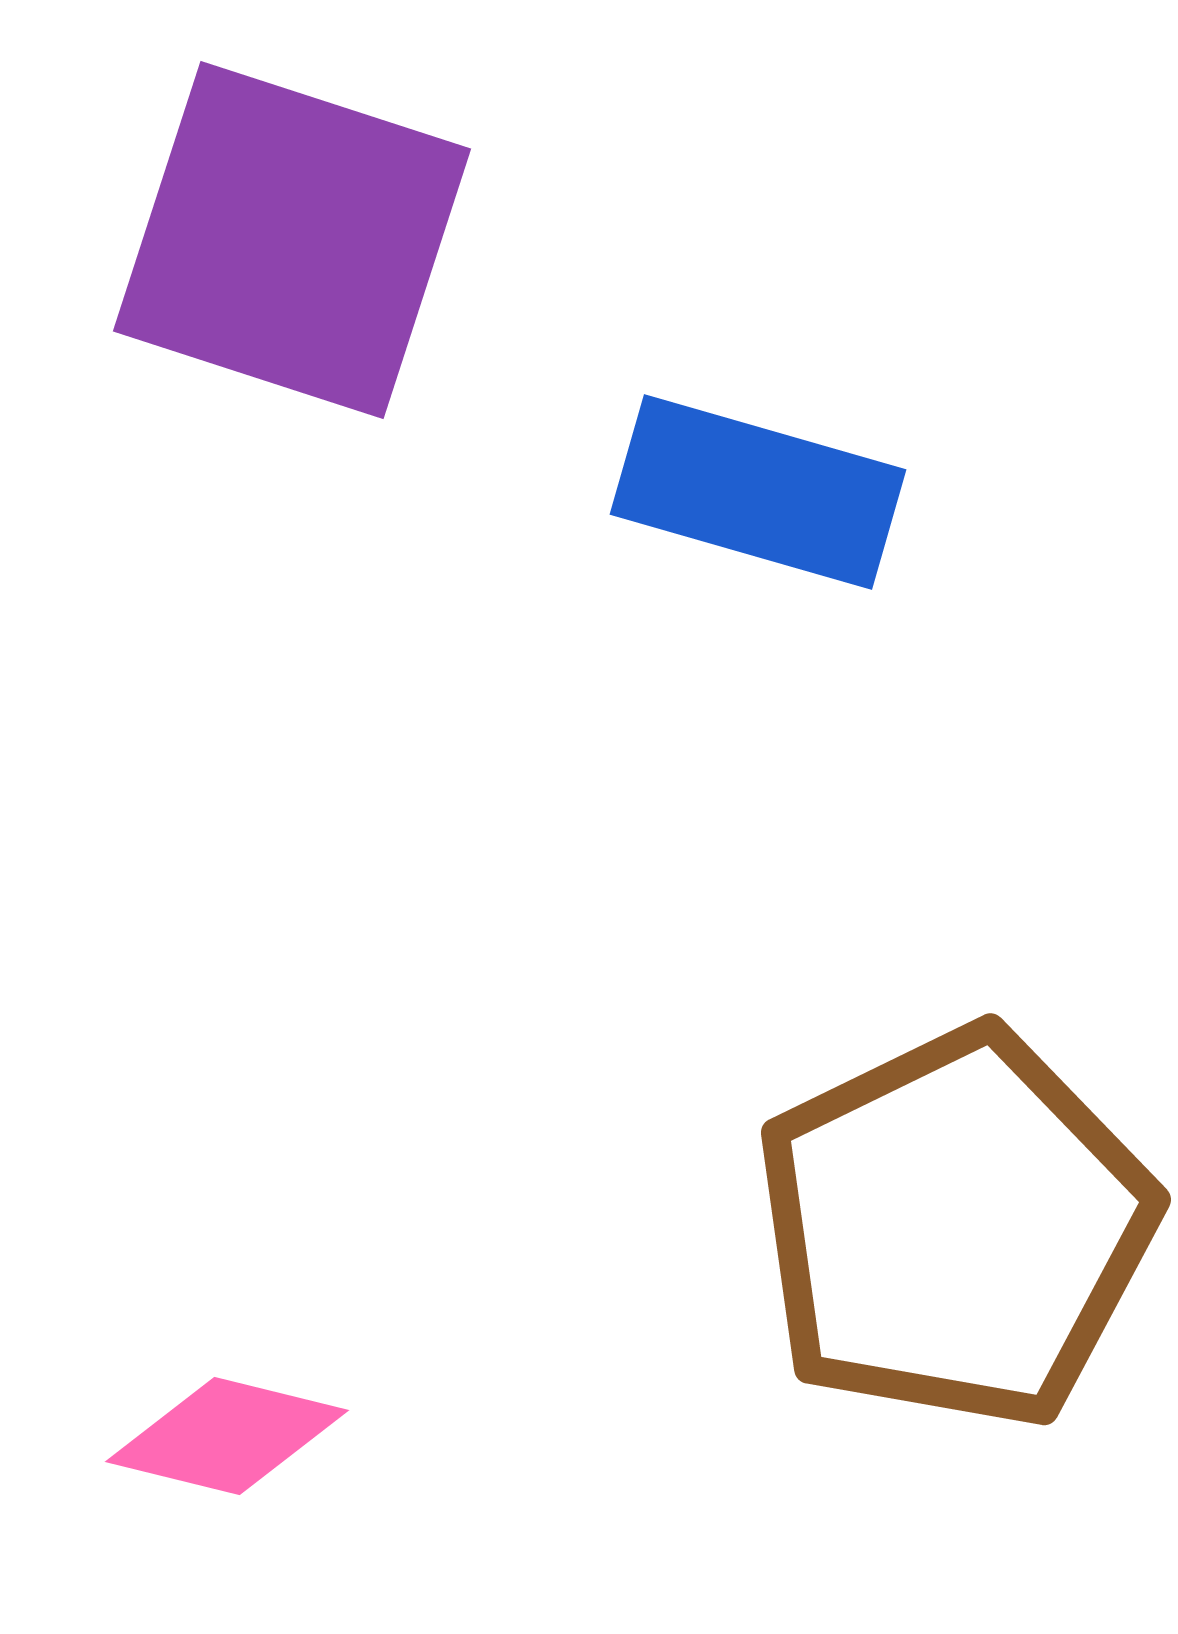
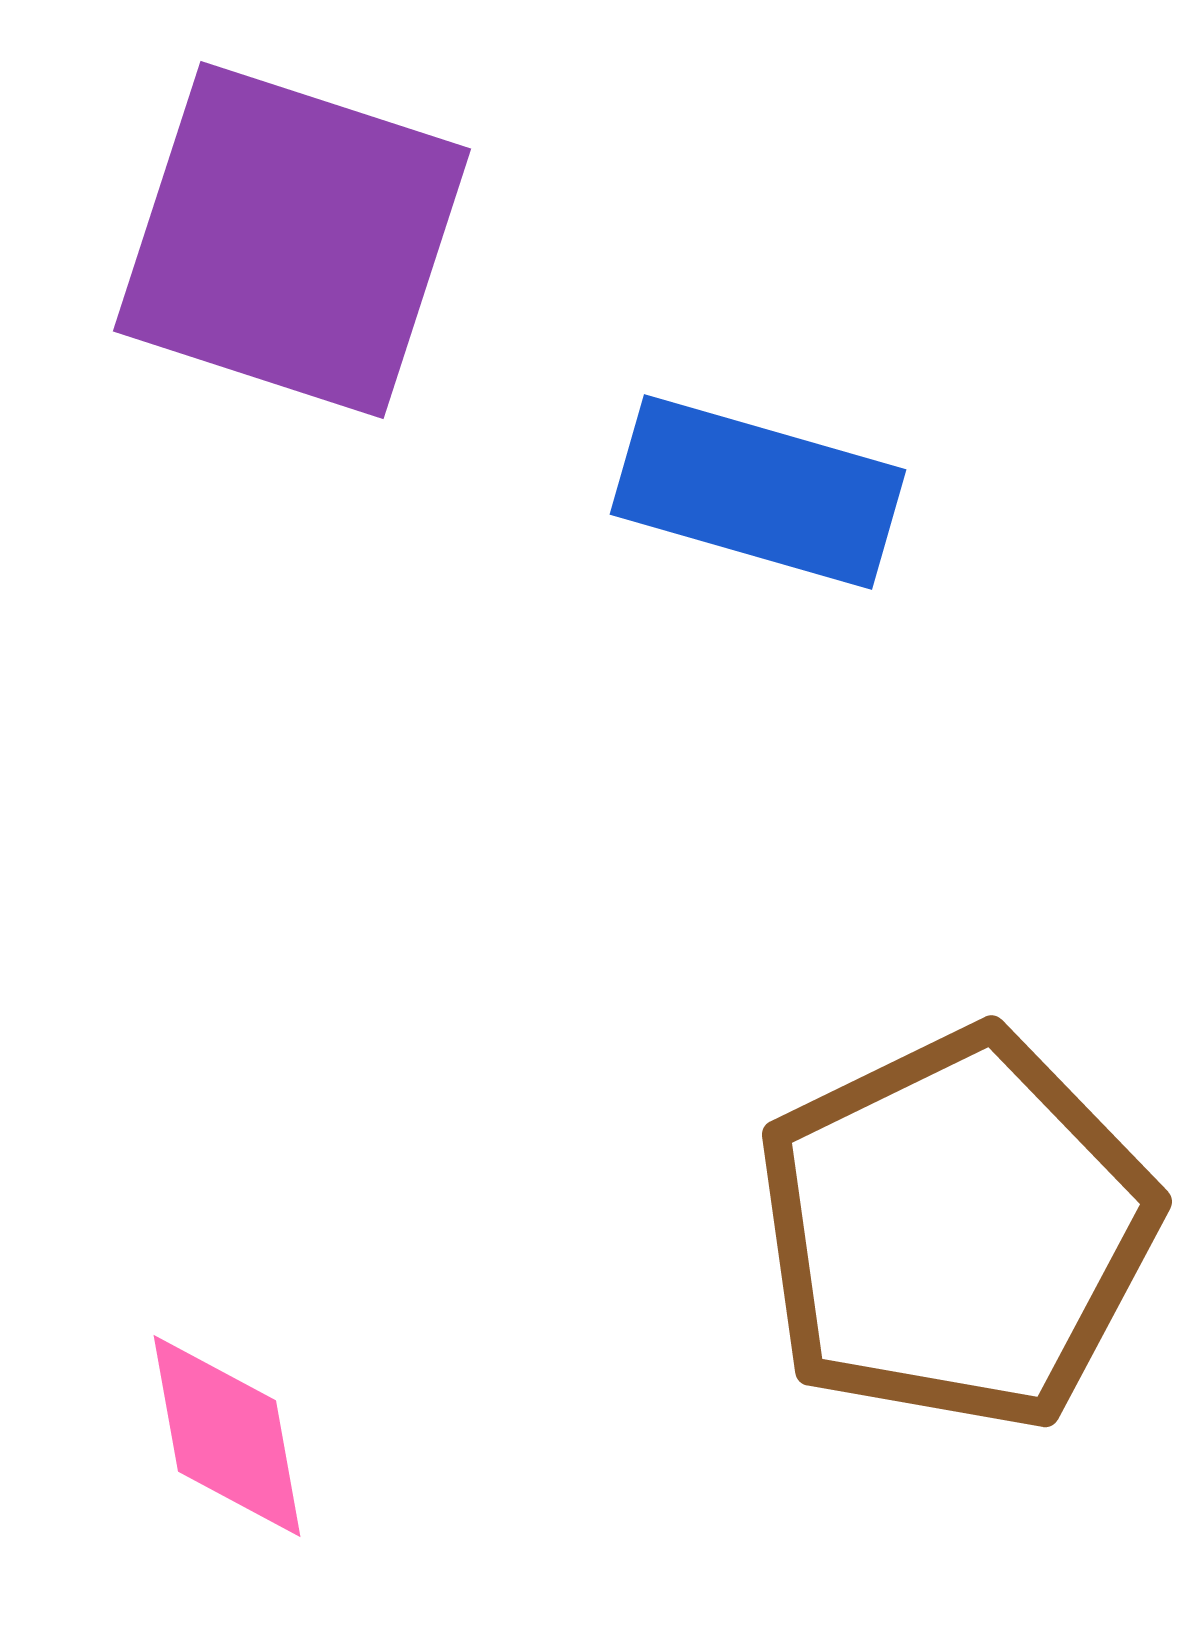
brown pentagon: moved 1 px right, 2 px down
pink diamond: rotated 66 degrees clockwise
